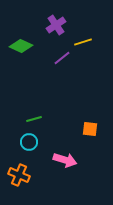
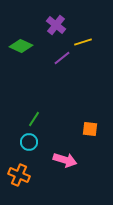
purple cross: rotated 18 degrees counterclockwise
green line: rotated 42 degrees counterclockwise
